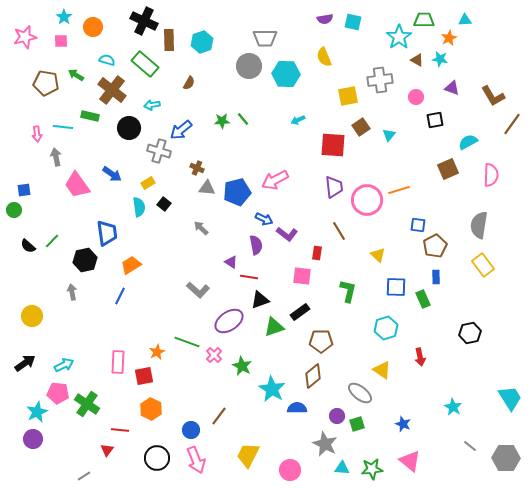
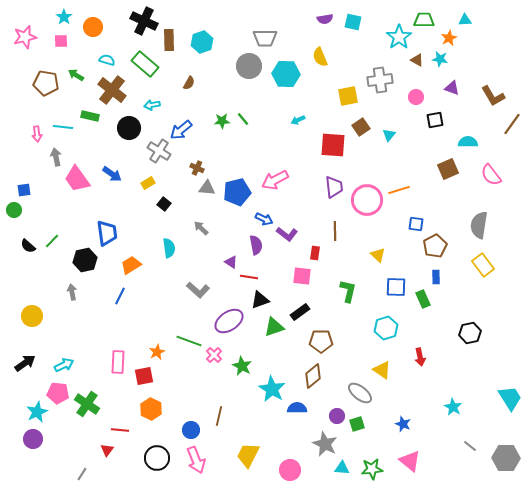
yellow semicircle at (324, 57): moved 4 px left
cyan semicircle at (468, 142): rotated 30 degrees clockwise
gray cross at (159, 151): rotated 15 degrees clockwise
pink semicircle at (491, 175): rotated 140 degrees clockwise
pink trapezoid at (77, 185): moved 6 px up
cyan semicircle at (139, 207): moved 30 px right, 41 px down
blue square at (418, 225): moved 2 px left, 1 px up
brown line at (339, 231): moved 4 px left; rotated 30 degrees clockwise
red rectangle at (317, 253): moved 2 px left
green line at (187, 342): moved 2 px right, 1 px up
brown line at (219, 416): rotated 24 degrees counterclockwise
gray line at (84, 476): moved 2 px left, 2 px up; rotated 24 degrees counterclockwise
